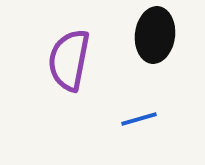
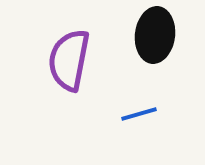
blue line: moved 5 px up
